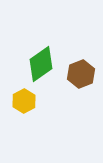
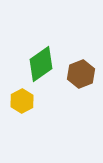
yellow hexagon: moved 2 px left
